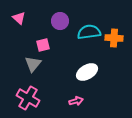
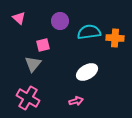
orange cross: moved 1 px right
